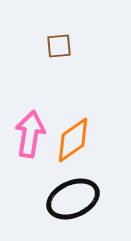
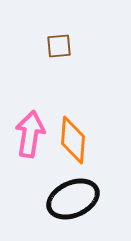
orange diamond: rotated 51 degrees counterclockwise
